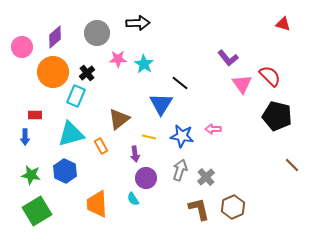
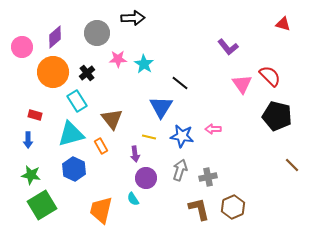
black arrow: moved 5 px left, 5 px up
purple L-shape: moved 11 px up
cyan rectangle: moved 1 px right, 5 px down; rotated 55 degrees counterclockwise
blue triangle: moved 3 px down
red rectangle: rotated 16 degrees clockwise
brown triangle: moved 7 px left; rotated 30 degrees counterclockwise
blue arrow: moved 3 px right, 3 px down
blue hexagon: moved 9 px right, 2 px up
gray cross: moved 2 px right; rotated 30 degrees clockwise
orange trapezoid: moved 4 px right, 6 px down; rotated 16 degrees clockwise
green square: moved 5 px right, 6 px up
